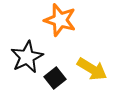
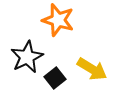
orange star: moved 2 px left
